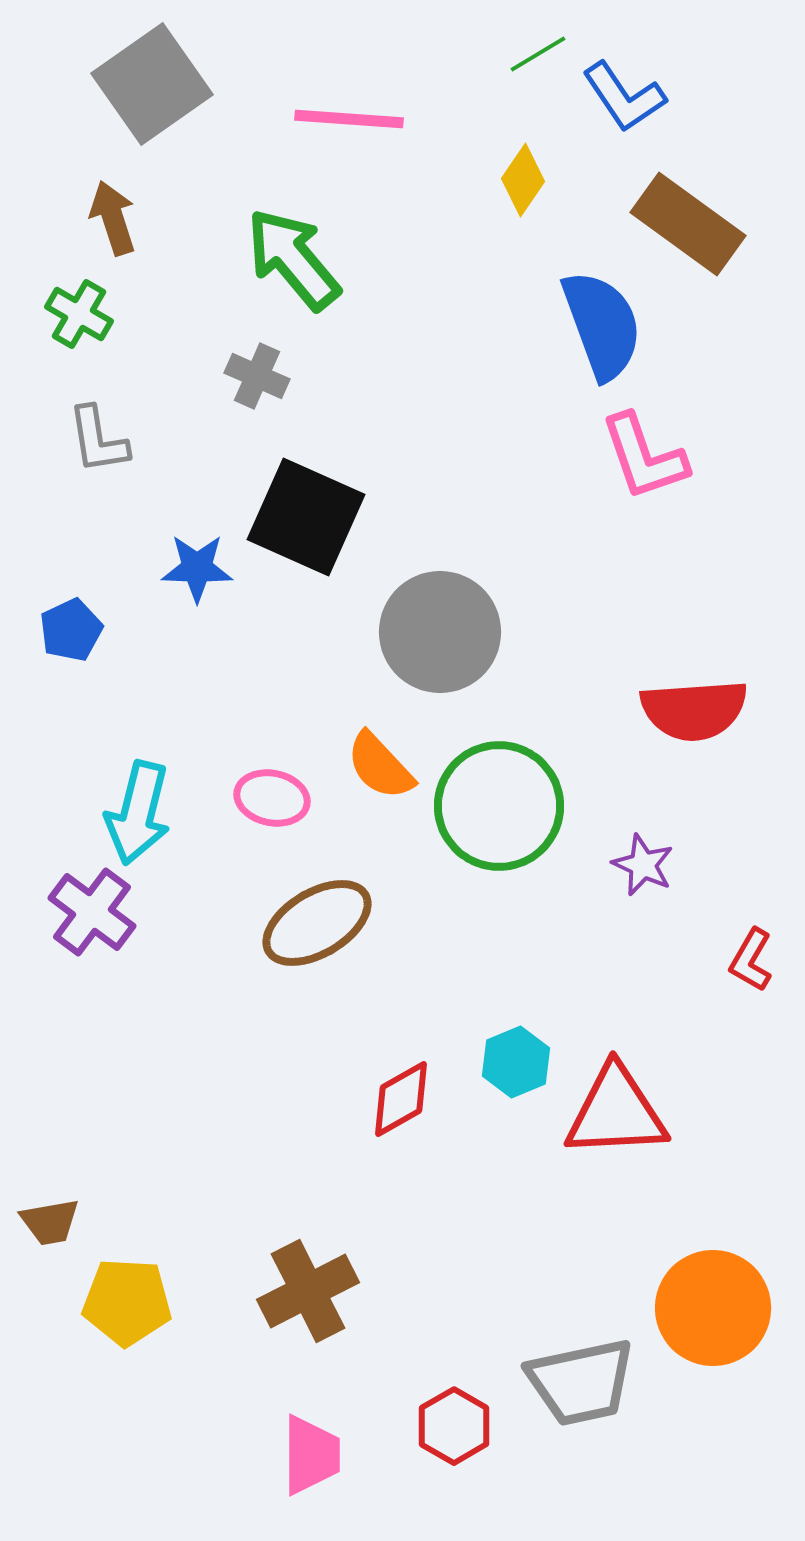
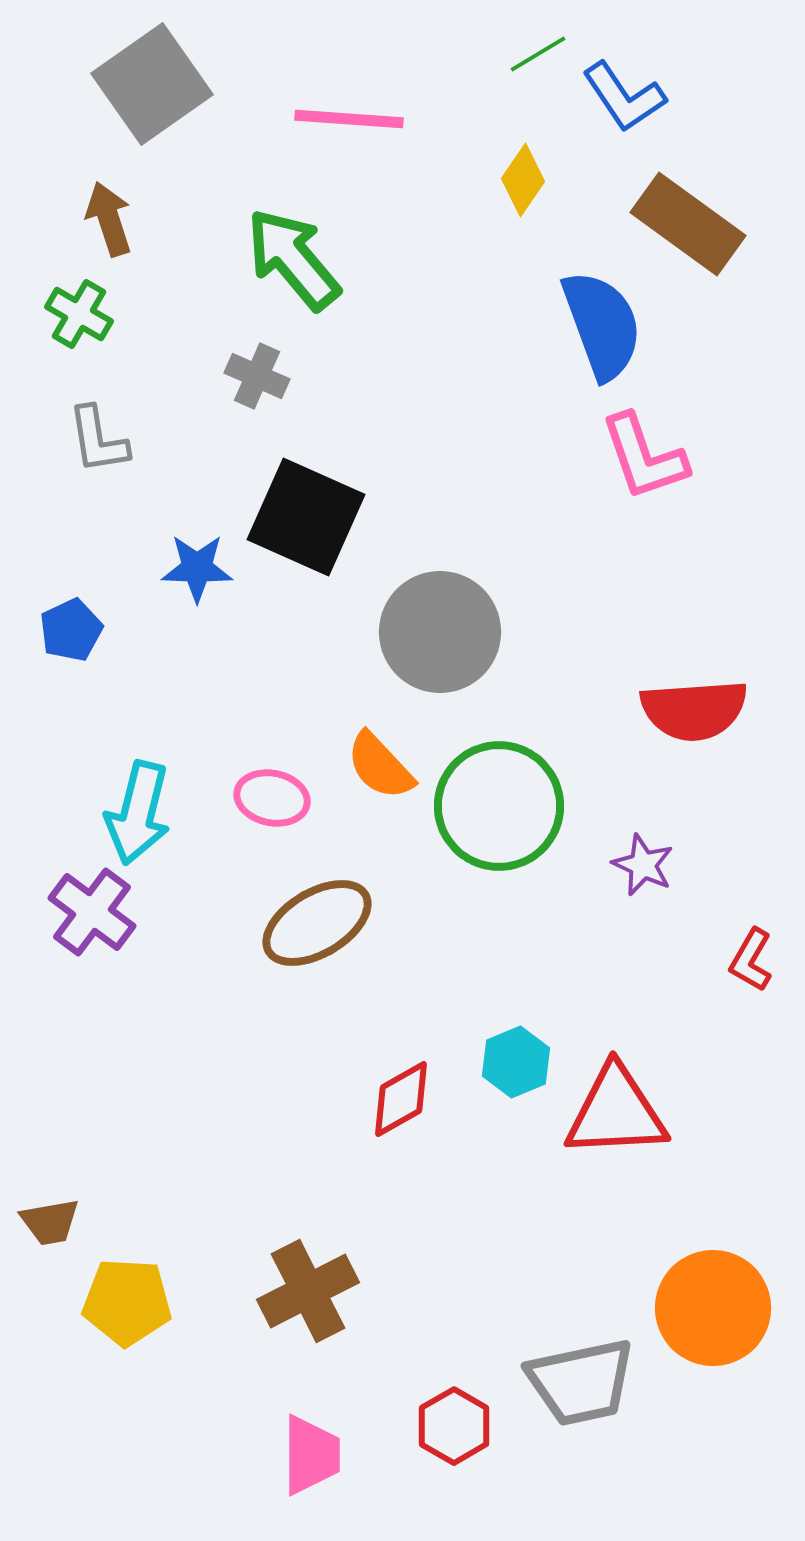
brown arrow: moved 4 px left, 1 px down
